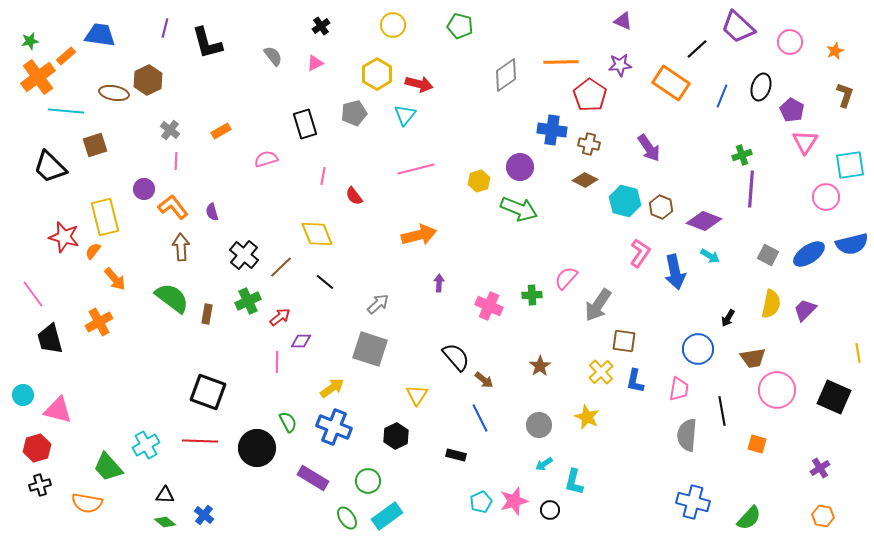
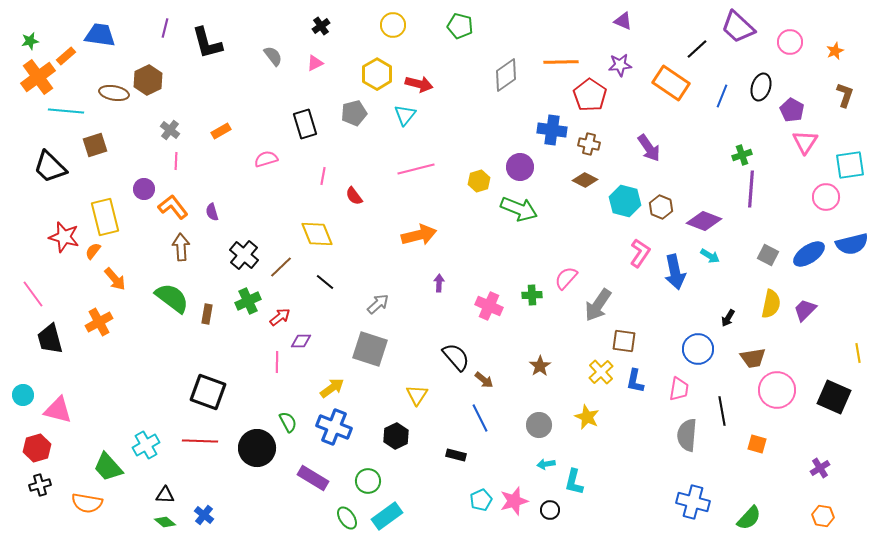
cyan arrow at (544, 464): moved 2 px right; rotated 24 degrees clockwise
cyan pentagon at (481, 502): moved 2 px up
